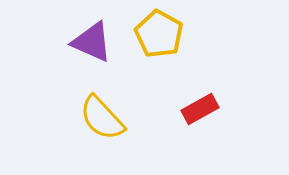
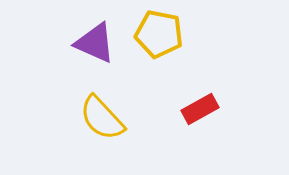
yellow pentagon: rotated 18 degrees counterclockwise
purple triangle: moved 3 px right, 1 px down
